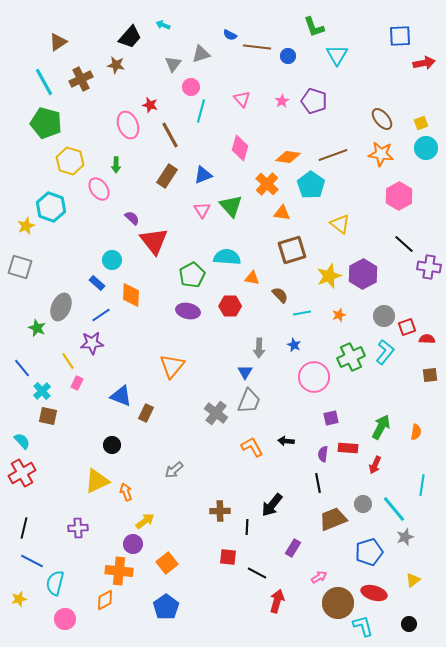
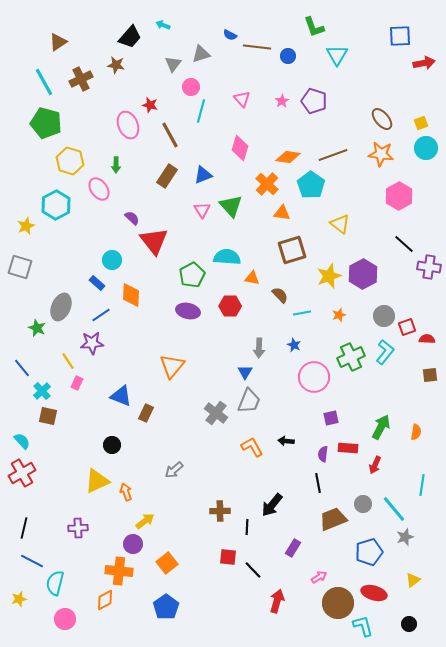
cyan hexagon at (51, 207): moved 5 px right, 2 px up; rotated 12 degrees clockwise
black line at (257, 573): moved 4 px left, 3 px up; rotated 18 degrees clockwise
